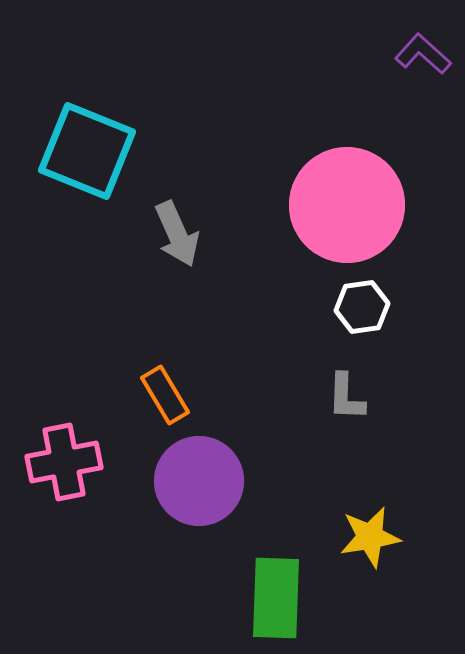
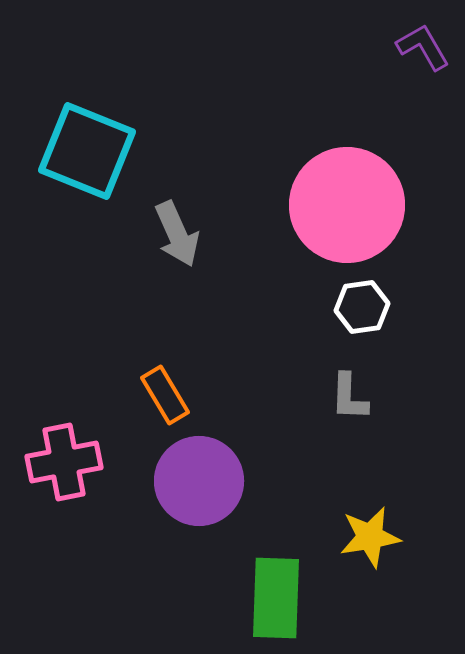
purple L-shape: moved 7 px up; rotated 18 degrees clockwise
gray L-shape: moved 3 px right
